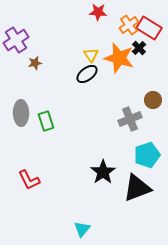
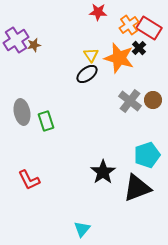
brown star: moved 1 px left, 18 px up
gray ellipse: moved 1 px right, 1 px up; rotated 10 degrees counterclockwise
gray cross: moved 18 px up; rotated 30 degrees counterclockwise
